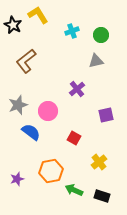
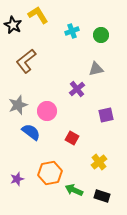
gray triangle: moved 8 px down
pink circle: moved 1 px left
red square: moved 2 px left
orange hexagon: moved 1 px left, 2 px down
